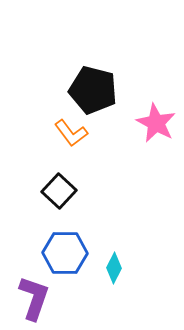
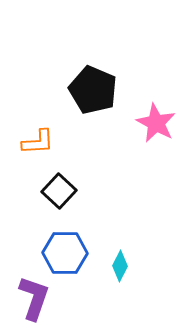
black pentagon: rotated 9 degrees clockwise
orange L-shape: moved 33 px left, 9 px down; rotated 56 degrees counterclockwise
cyan diamond: moved 6 px right, 2 px up
